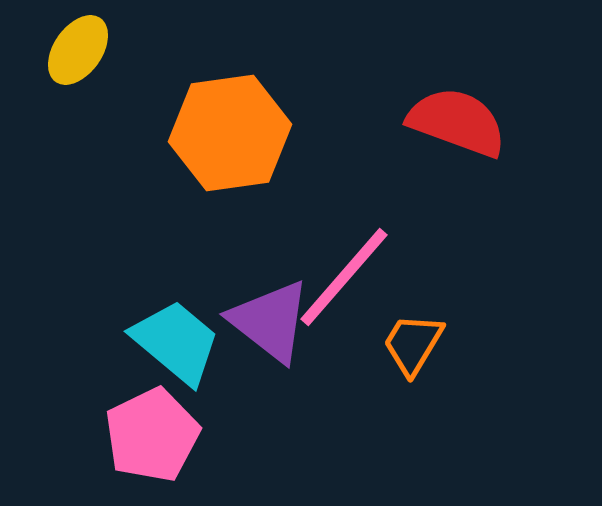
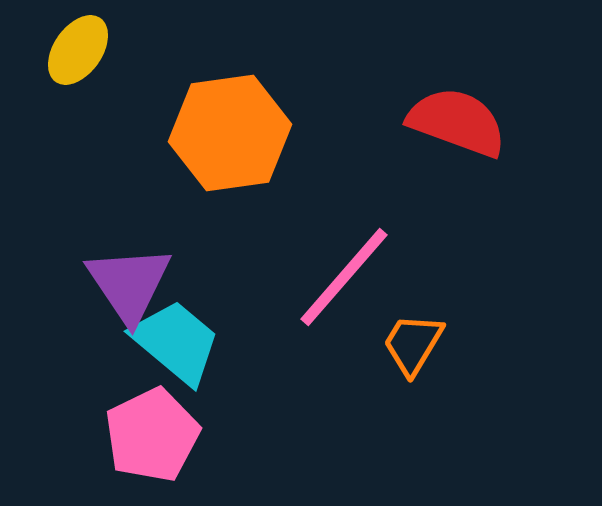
purple triangle: moved 141 px left, 37 px up; rotated 18 degrees clockwise
